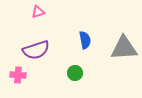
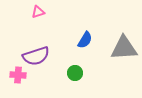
blue semicircle: rotated 42 degrees clockwise
purple semicircle: moved 6 px down
